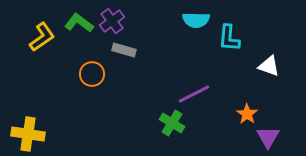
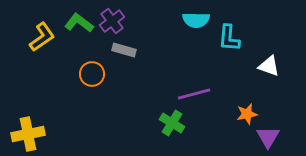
purple line: rotated 12 degrees clockwise
orange star: rotated 25 degrees clockwise
yellow cross: rotated 20 degrees counterclockwise
